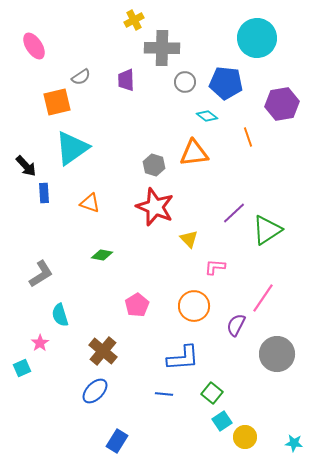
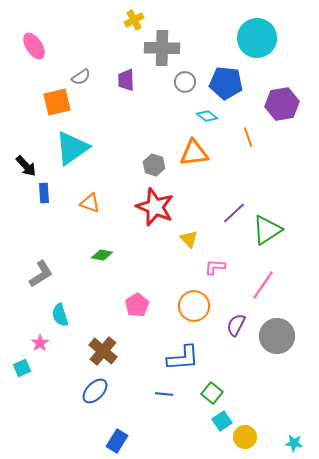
pink line at (263, 298): moved 13 px up
gray circle at (277, 354): moved 18 px up
